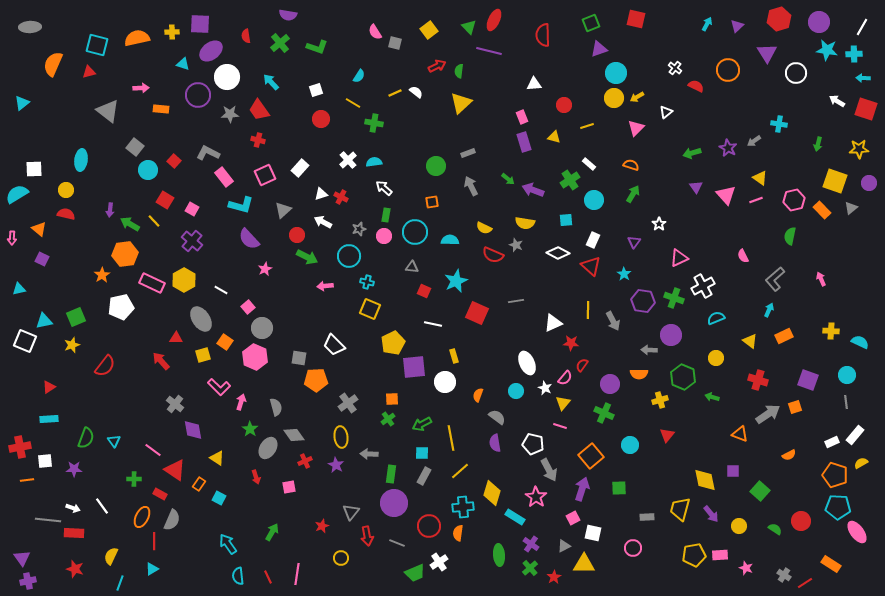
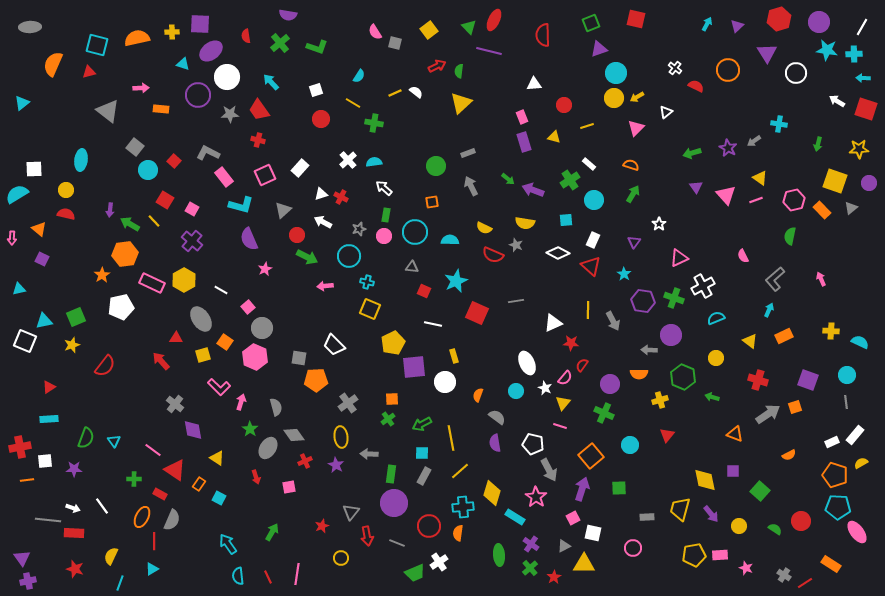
purple semicircle at (249, 239): rotated 20 degrees clockwise
orange triangle at (740, 434): moved 5 px left
